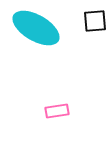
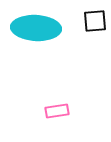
cyan ellipse: rotated 27 degrees counterclockwise
